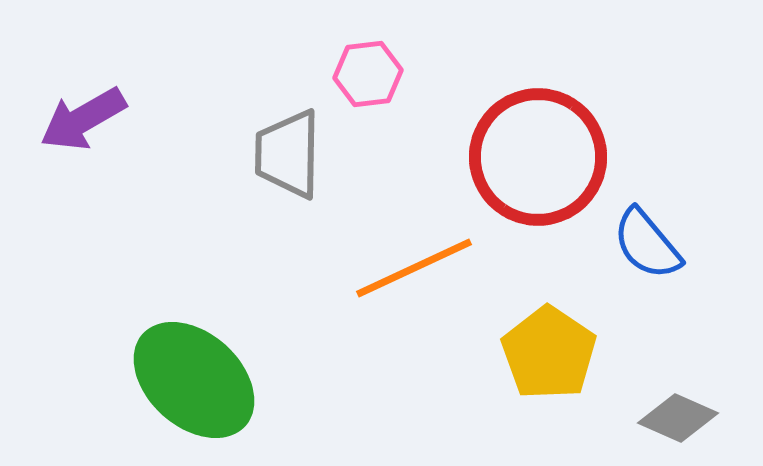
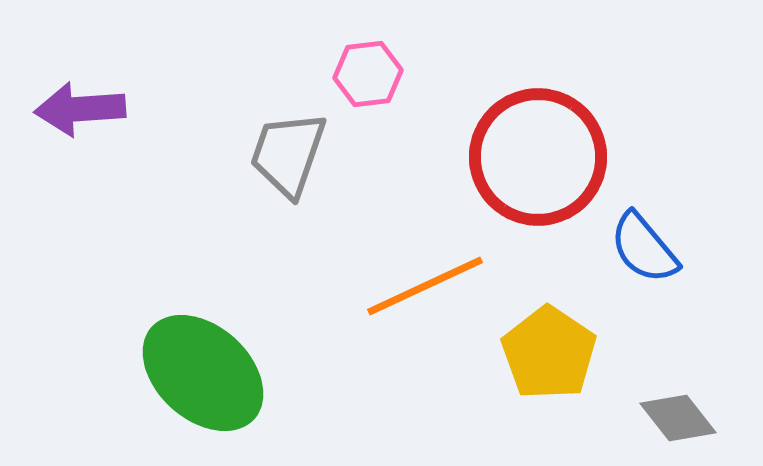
purple arrow: moved 3 px left, 10 px up; rotated 26 degrees clockwise
gray trapezoid: rotated 18 degrees clockwise
blue semicircle: moved 3 px left, 4 px down
orange line: moved 11 px right, 18 px down
green ellipse: moved 9 px right, 7 px up
gray diamond: rotated 28 degrees clockwise
